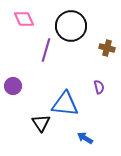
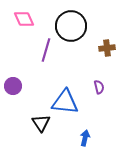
brown cross: rotated 21 degrees counterclockwise
blue triangle: moved 2 px up
blue arrow: rotated 70 degrees clockwise
